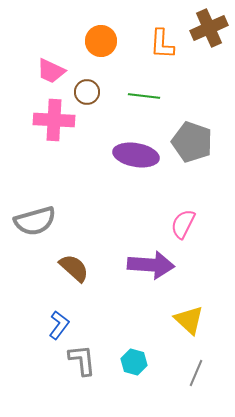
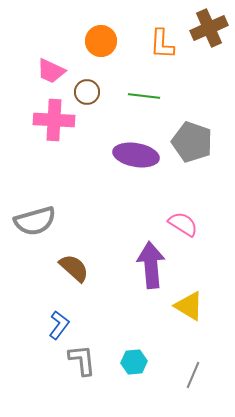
pink semicircle: rotated 96 degrees clockwise
purple arrow: rotated 99 degrees counterclockwise
yellow triangle: moved 14 px up; rotated 12 degrees counterclockwise
cyan hexagon: rotated 20 degrees counterclockwise
gray line: moved 3 px left, 2 px down
